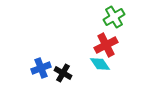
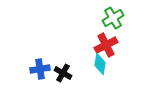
green cross: moved 1 px left, 1 px down
cyan diamond: rotated 45 degrees clockwise
blue cross: moved 1 px left, 1 px down; rotated 12 degrees clockwise
